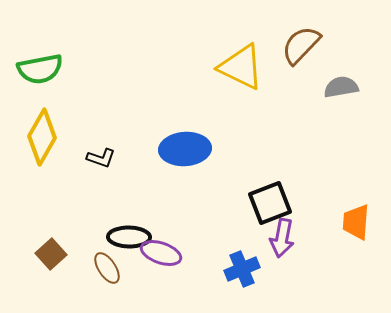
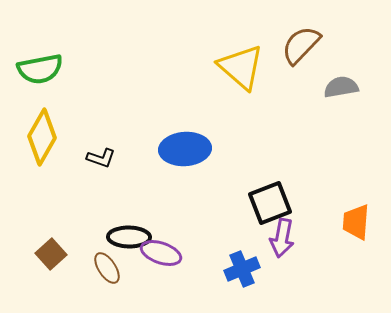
yellow triangle: rotated 15 degrees clockwise
